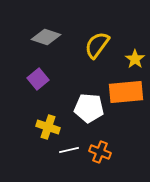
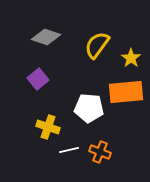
yellow star: moved 4 px left, 1 px up
